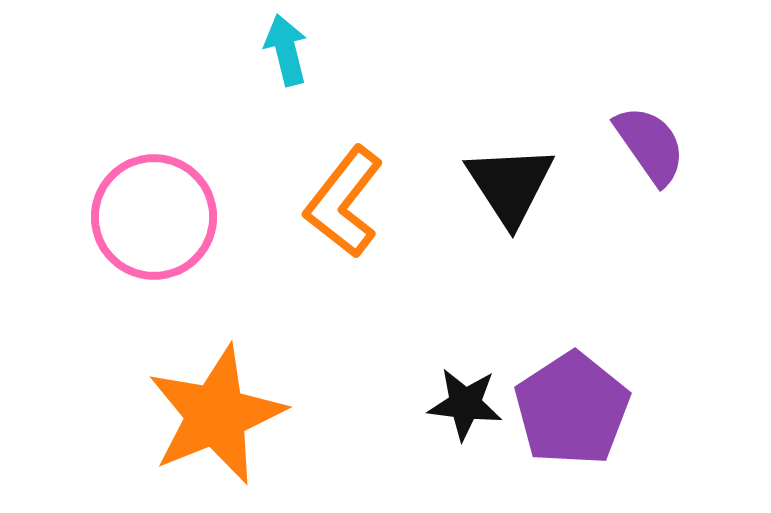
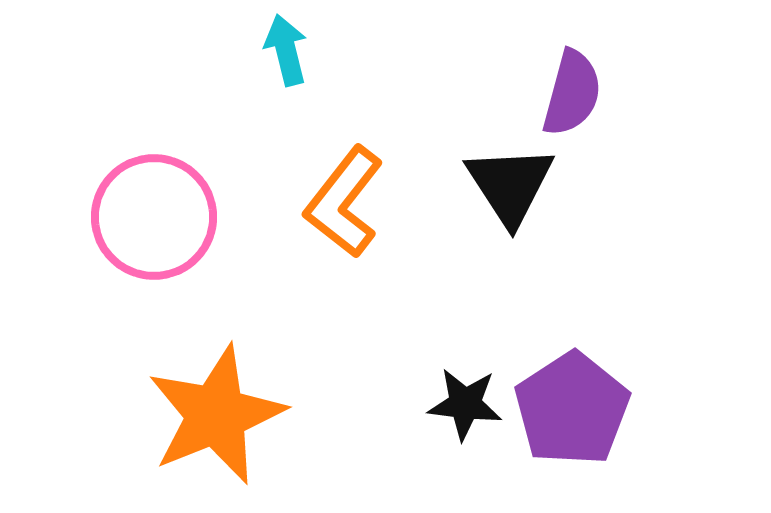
purple semicircle: moved 78 px left, 52 px up; rotated 50 degrees clockwise
